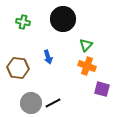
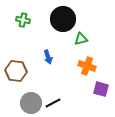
green cross: moved 2 px up
green triangle: moved 5 px left, 6 px up; rotated 32 degrees clockwise
brown hexagon: moved 2 px left, 3 px down
purple square: moved 1 px left
